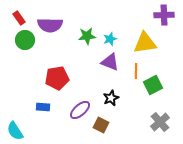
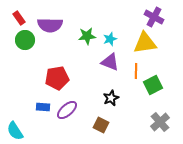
purple cross: moved 10 px left, 2 px down; rotated 30 degrees clockwise
purple ellipse: moved 13 px left
